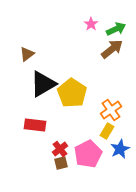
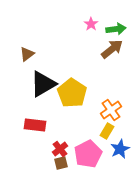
green arrow: rotated 18 degrees clockwise
